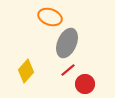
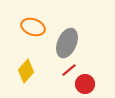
orange ellipse: moved 17 px left, 10 px down
red line: moved 1 px right
